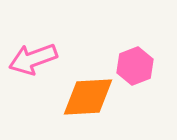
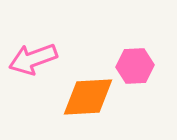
pink hexagon: rotated 18 degrees clockwise
